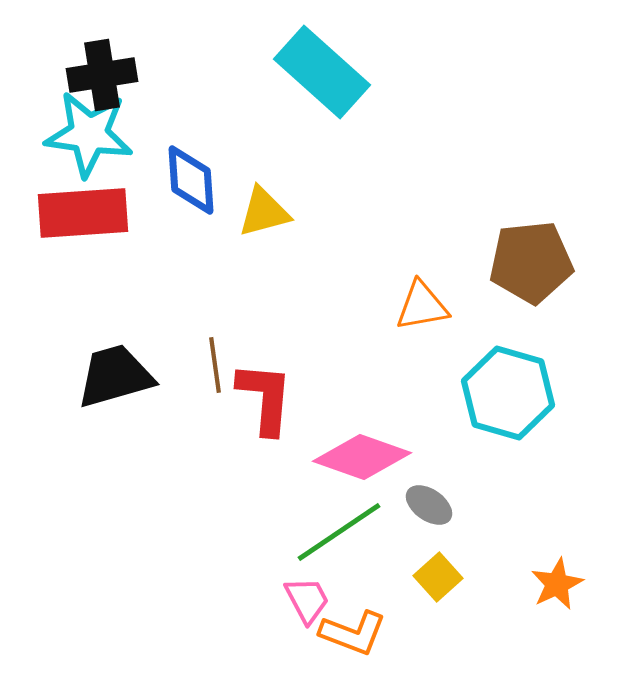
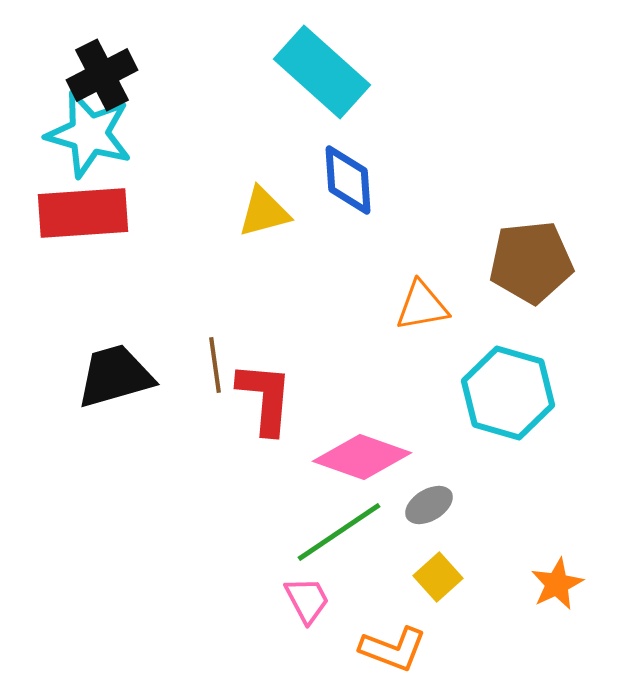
black cross: rotated 18 degrees counterclockwise
cyan star: rotated 8 degrees clockwise
blue diamond: moved 157 px right
gray ellipse: rotated 66 degrees counterclockwise
orange L-shape: moved 40 px right, 16 px down
